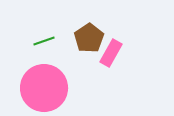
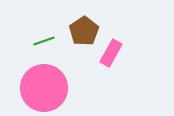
brown pentagon: moved 5 px left, 7 px up
